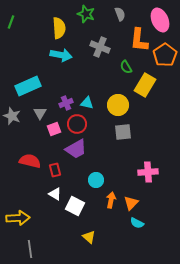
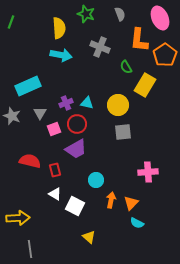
pink ellipse: moved 2 px up
